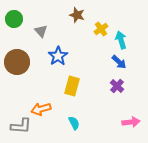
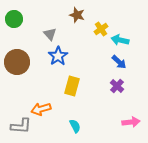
gray triangle: moved 9 px right, 3 px down
cyan arrow: moved 1 px left; rotated 60 degrees counterclockwise
cyan semicircle: moved 1 px right, 3 px down
